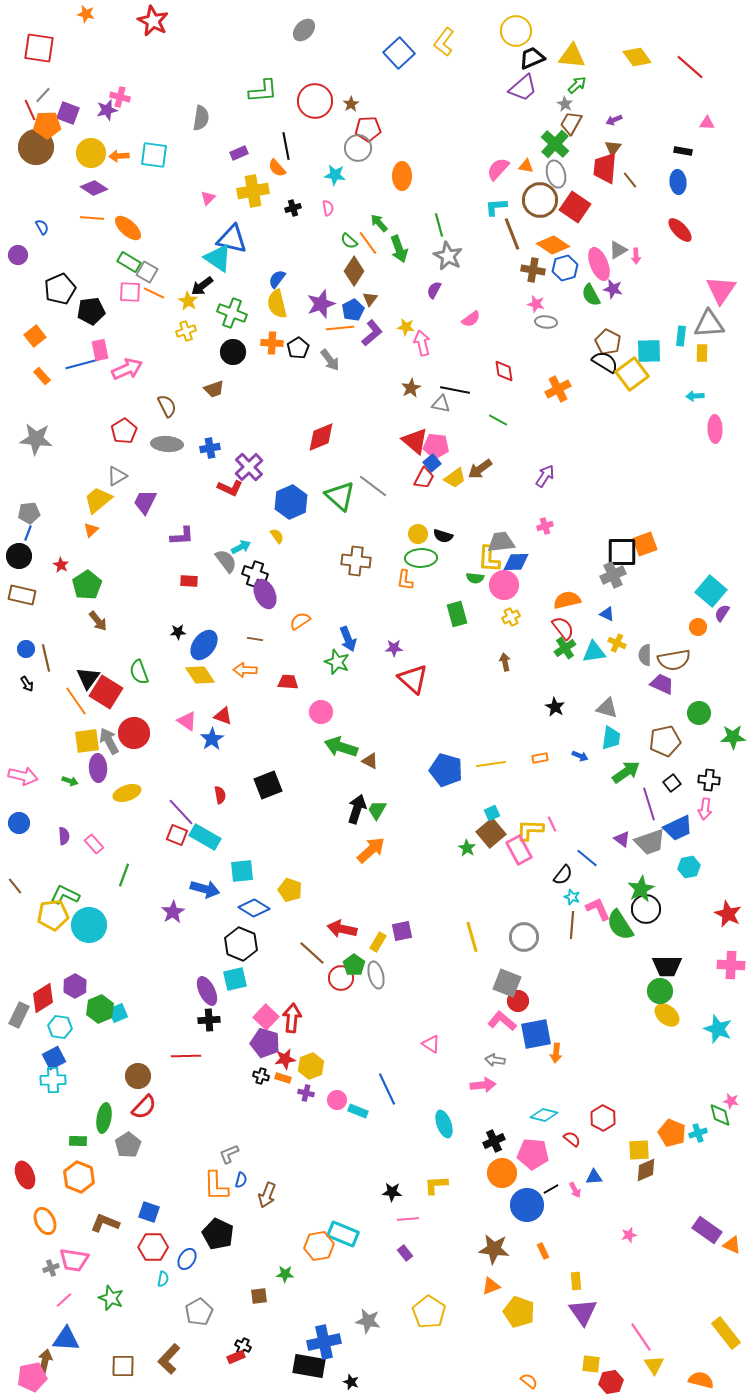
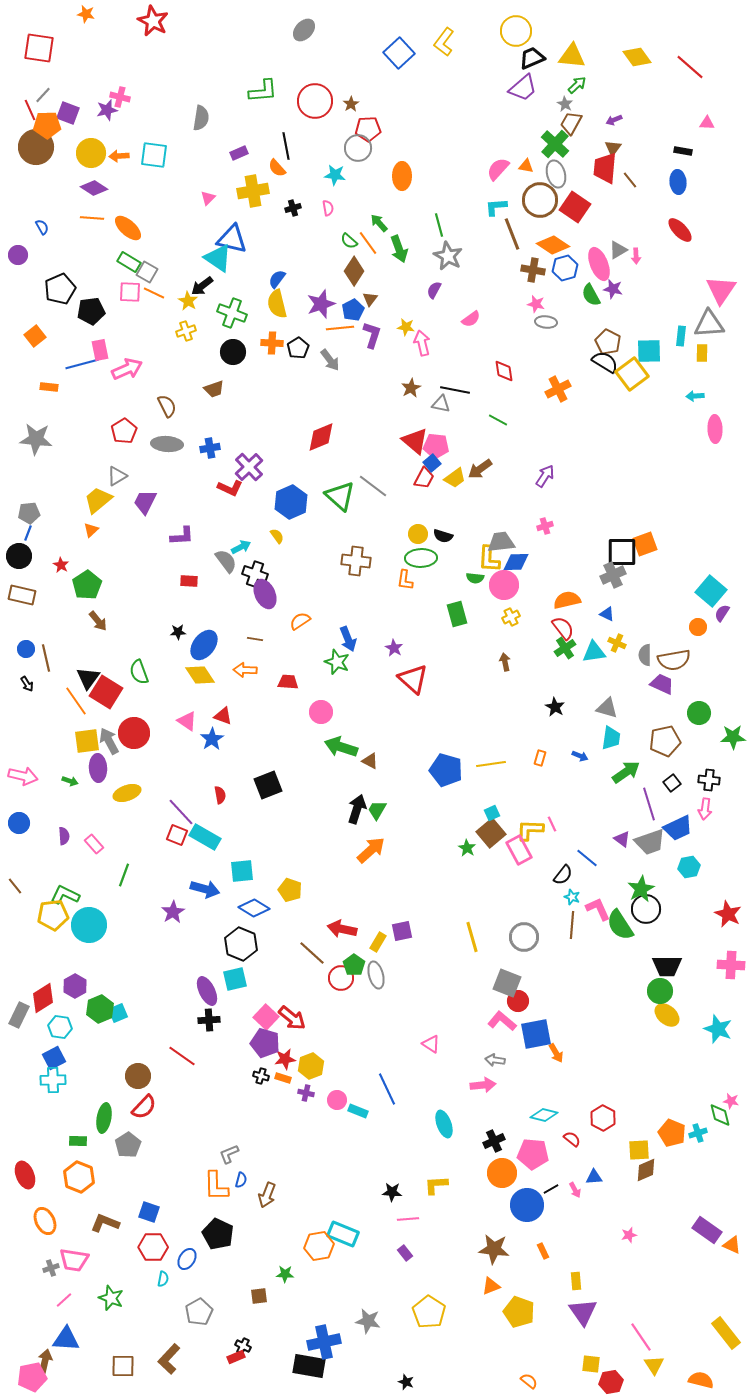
purple L-shape at (372, 333): moved 2 px down; rotated 32 degrees counterclockwise
orange rectangle at (42, 376): moved 7 px right, 11 px down; rotated 42 degrees counterclockwise
purple star at (394, 648): rotated 30 degrees clockwise
orange rectangle at (540, 758): rotated 63 degrees counterclockwise
red arrow at (292, 1018): rotated 124 degrees clockwise
orange arrow at (556, 1053): rotated 36 degrees counterclockwise
red line at (186, 1056): moved 4 px left; rotated 36 degrees clockwise
black star at (351, 1382): moved 55 px right
